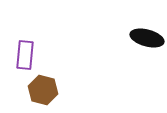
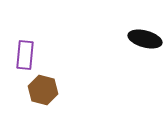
black ellipse: moved 2 px left, 1 px down
